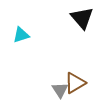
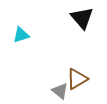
brown triangle: moved 2 px right, 4 px up
gray triangle: moved 1 px down; rotated 18 degrees counterclockwise
